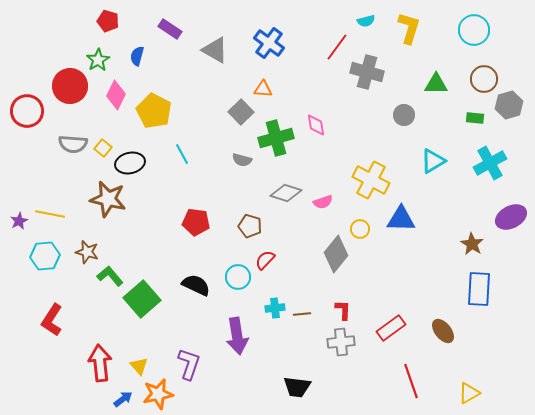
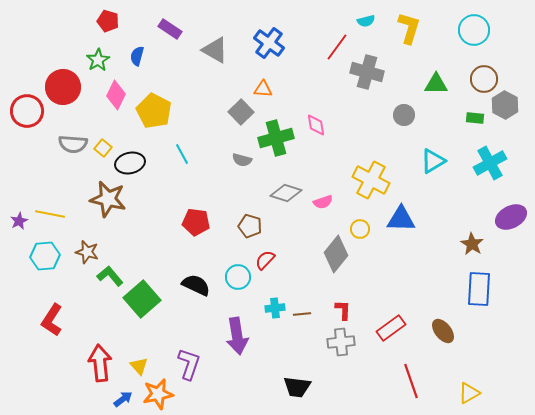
red circle at (70, 86): moved 7 px left, 1 px down
gray hexagon at (509, 105): moved 4 px left; rotated 16 degrees counterclockwise
